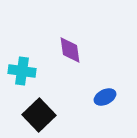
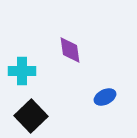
cyan cross: rotated 8 degrees counterclockwise
black square: moved 8 px left, 1 px down
